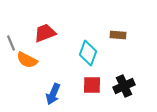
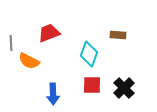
red trapezoid: moved 4 px right
gray line: rotated 21 degrees clockwise
cyan diamond: moved 1 px right, 1 px down
orange semicircle: moved 2 px right, 1 px down
black cross: moved 2 px down; rotated 20 degrees counterclockwise
blue arrow: rotated 25 degrees counterclockwise
